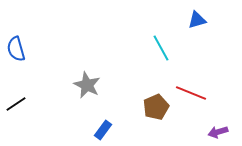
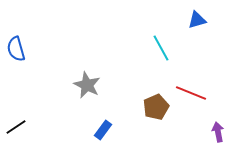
black line: moved 23 px down
purple arrow: rotated 96 degrees clockwise
